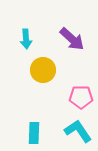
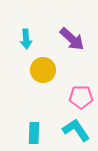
cyan L-shape: moved 2 px left, 1 px up
